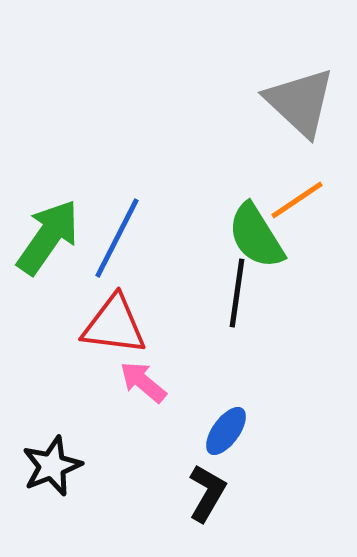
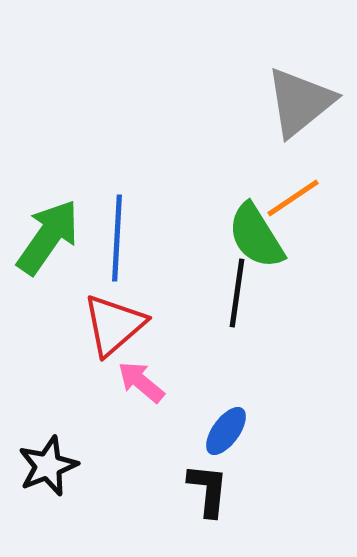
gray triangle: rotated 38 degrees clockwise
orange line: moved 4 px left, 2 px up
blue line: rotated 24 degrees counterclockwise
red triangle: rotated 48 degrees counterclockwise
pink arrow: moved 2 px left
black star: moved 4 px left
black L-shape: moved 1 px right, 3 px up; rotated 24 degrees counterclockwise
